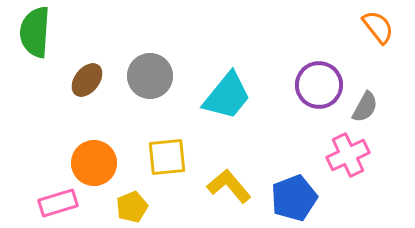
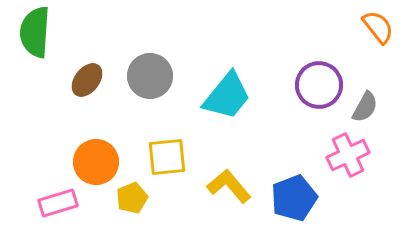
orange circle: moved 2 px right, 1 px up
yellow pentagon: moved 9 px up
